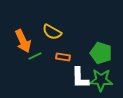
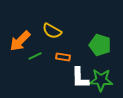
yellow semicircle: moved 1 px up
orange arrow: moved 3 px left; rotated 70 degrees clockwise
green pentagon: moved 1 px left, 8 px up
